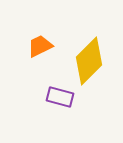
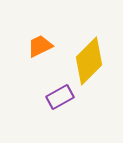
purple rectangle: rotated 44 degrees counterclockwise
